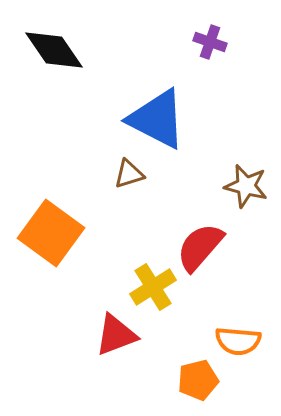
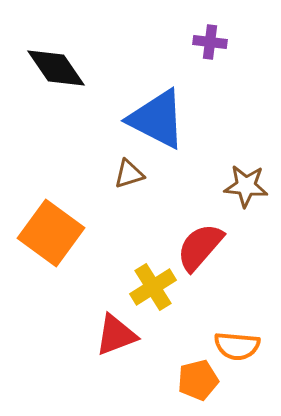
purple cross: rotated 12 degrees counterclockwise
black diamond: moved 2 px right, 18 px down
brown star: rotated 9 degrees counterclockwise
orange semicircle: moved 1 px left, 5 px down
